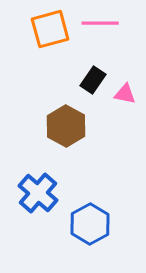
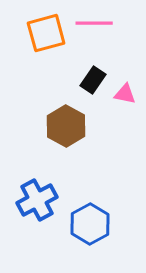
pink line: moved 6 px left
orange square: moved 4 px left, 4 px down
blue cross: moved 1 px left, 7 px down; rotated 21 degrees clockwise
